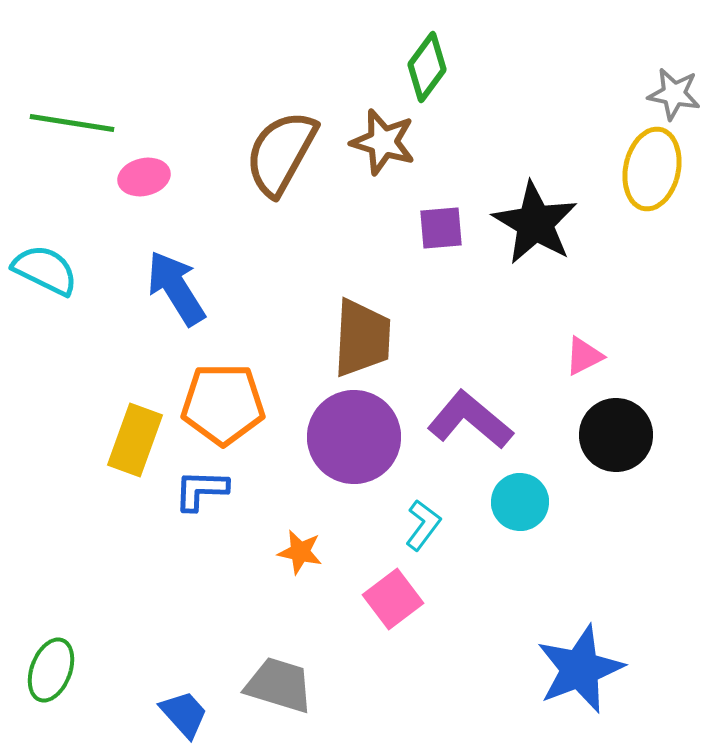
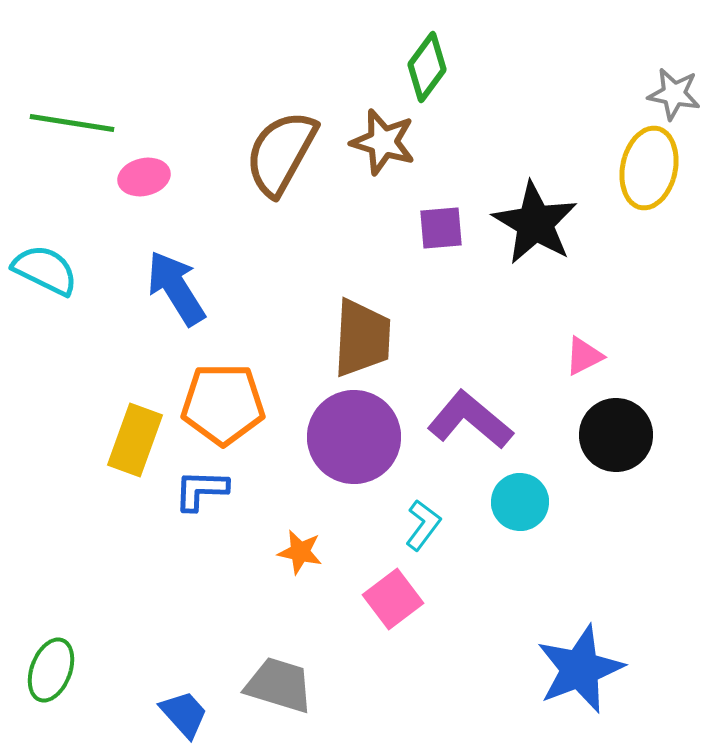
yellow ellipse: moved 3 px left, 1 px up
